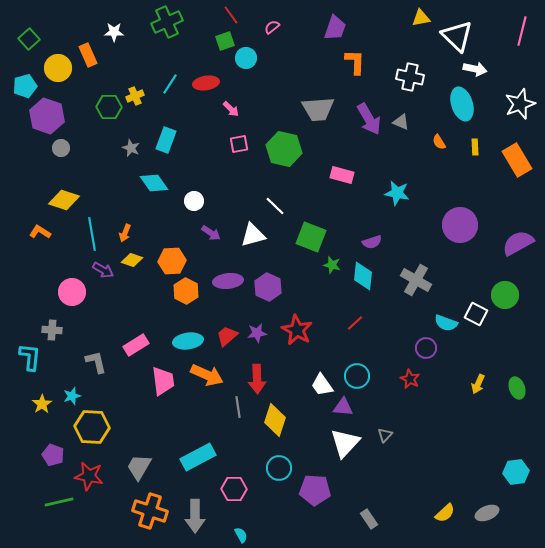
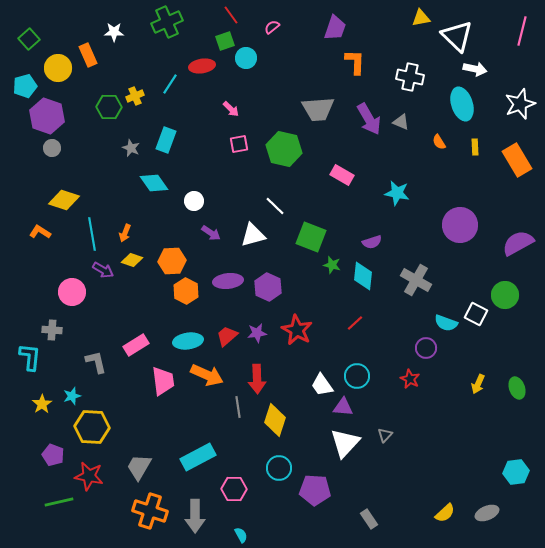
red ellipse at (206, 83): moved 4 px left, 17 px up
gray circle at (61, 148): moved 9 px left
pink rectangle at (342, 175): rotated 15 degrees clockwise
